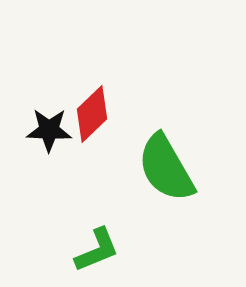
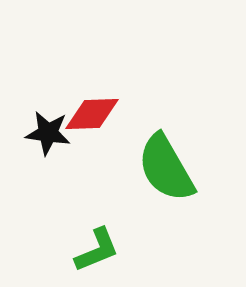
red diamond: rotated 42 degrees clockwise
black star: moved 1 px left, 3 px down; rotated 6 degrees clockwise
